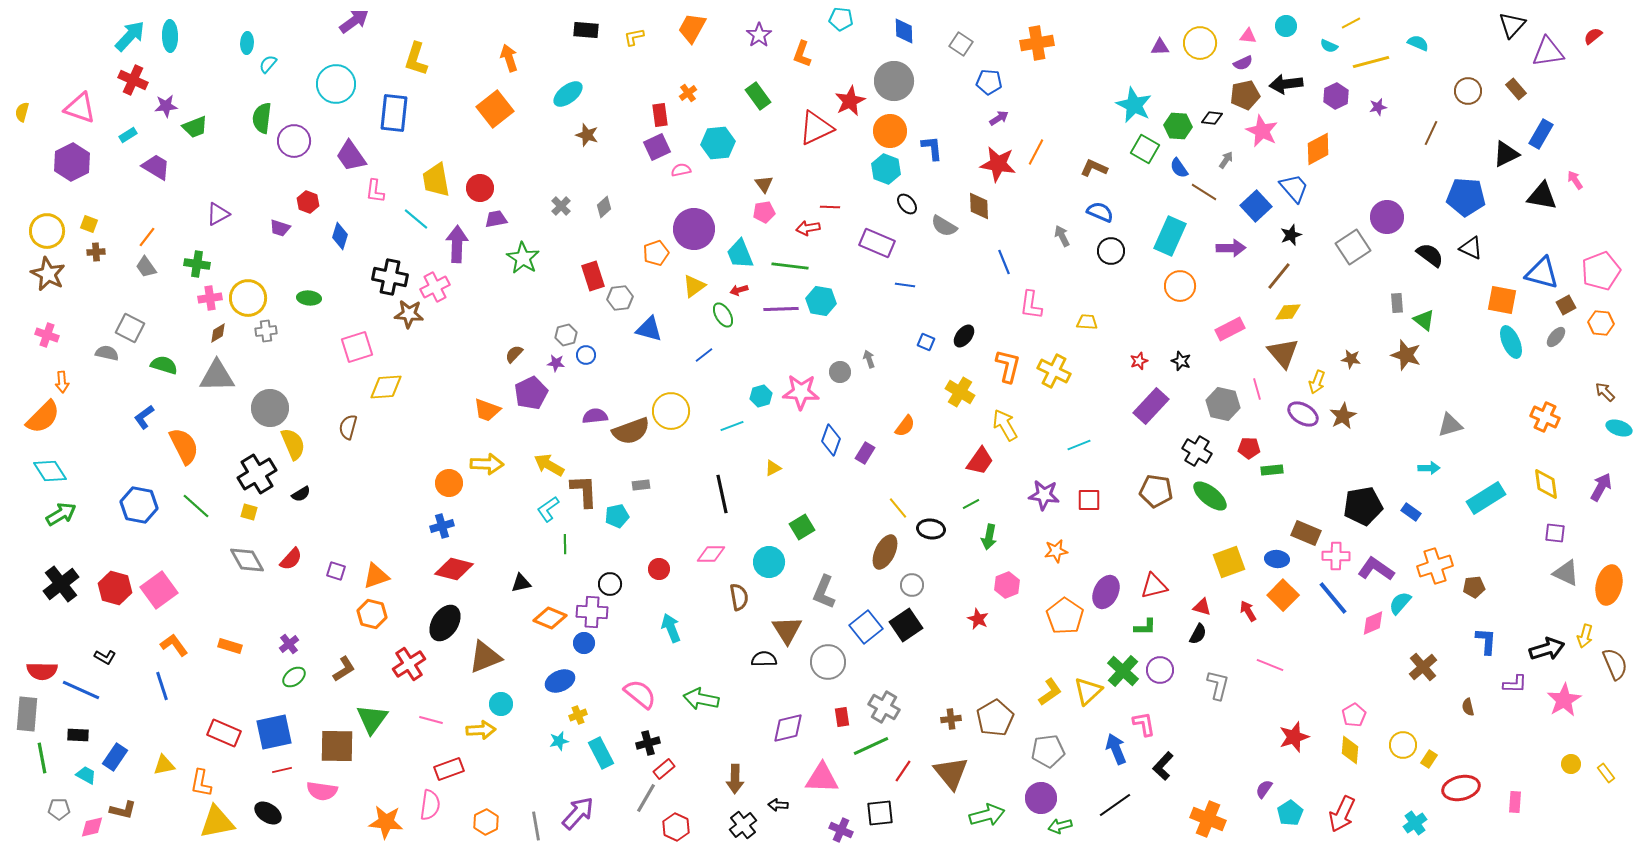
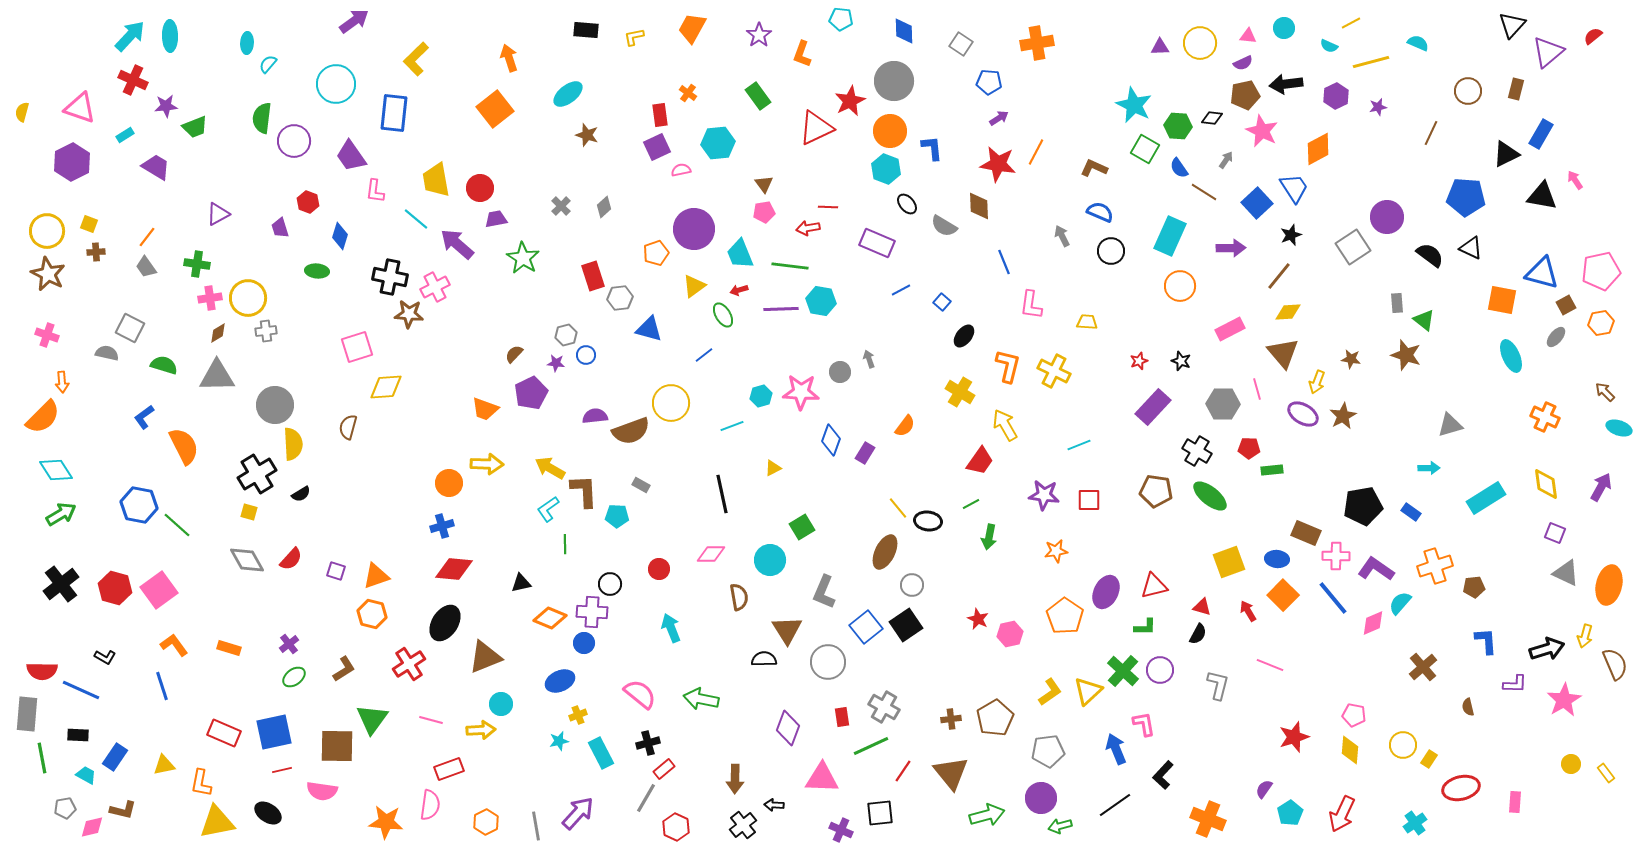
cyan circle at (1286, 26): moved 2 px left, 2 px down
purple triangle at (1548, 52): rotated 32 degrees counterclockwise
yellow L-shape at (416, 59): rotated 28 degrees clockwise
brown rectangle at (1516, 89): rotated 55 degrees clockwise
orange cross at (688, 93): rotated 18 degrees counterclockwise
cyan rectangle at (128, 135): moved 3 px left
blue trapezoid at (1294, 188): rotated 8 degrees clockwise
blue square at (1256, 206): moved 1 px right, 3 px up
red line at (830, 207): moved 2 px left
purple trapezoid at (280, 228): rotated 55 degrees clockwise
purple arrow at (457, 244): rotated 51 degrees counterclockwise
pink pentagon at (1601, 271): rotated 9 degrees clockwise
blue line at (905, 285): moved 4 px left, 5 px down; rotated 36 degrees counterclockwise
green ellipse at (309, 298): moved 8 px right, 27 px up
orange hexagon at (1601, 323): rotated 15 degrees counterclockwise
blue square at (926, 342): moved 16 px right, 40 px up; rotated 18 degrees clockwise
cyan ellipse at (1511, 342): moved 14 px down
gray hexagon at (1223, 404): rotated 12 degrees counterclockwise
purple rectangle at (1151, 406): moved 2 px right, 1 px down
gray circle at (270, 408): moved 5 px right, 3 px up
orange trapezoid at (487, 410): moved 2 px left, 1 px up
yellow circle at (671, 411): moved 8 px up
yellow semicircle at (293, 444): rotated 20 degrees clockwise
yellow arrow at (549, 465): moved 1 px right, 3 px down
cyan diamond at (50, 471): moved 6 px right, 1 px up
gray rectangle at (641, 485): rotated 36 degrees clockwise
green line at (196, 506): moved 19 px left, 19 px down
cyan pentagon at (617, 516): rotated 15 degrees clockwise
black ellipse at (931, 529): moved 3 px left, 8 px up
purple square at (1555, 533): rotated 15 degrees clockwise
cyan circle at (769, 562): moved 1 px right, 2 px up
red diamond at (454, 569): rotated 9 degrees counterclockwise
pink hexagon at (1007, 585): moved 3 px right, 49 px down; rotated 10 degrees clockwise
blue L-shape at (1486, 641): rotated 8 degrees counterclockwise
orange rectangle at (230, 646): moved 1 px left, 2 px down
pink pentagon at (1354, 715): rotated 30 degrees counterclockwise
purple diamond at (788, 728): rotated 56 degrees counterclockwise
black L-shape at (1163, 766): moved 9 px down
black arrow at (778, 805): moved 4 px left
gray pentagon at (59, 809): moved 6 px right, 1 px up; rotated 10 degrees counterclockwise
